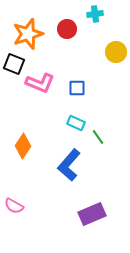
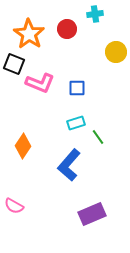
orange star: moved 1 px right; rotated 20 degrees counterclockwise
cyan rectangle: rotated 42 degrees counterclockwise
